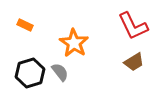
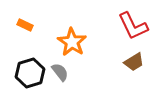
orange star: moved 2 px left, 1 px up
